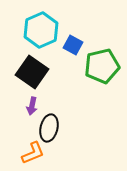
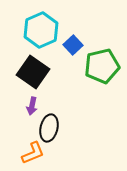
blue square: rotated 18 degrees clockwise
black square: moved 1 px right
